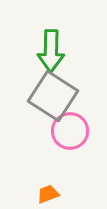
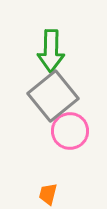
gray square: rotated 18 degrees clockwise
orange trapezoid: rotated 55 degrees counterclockwise
